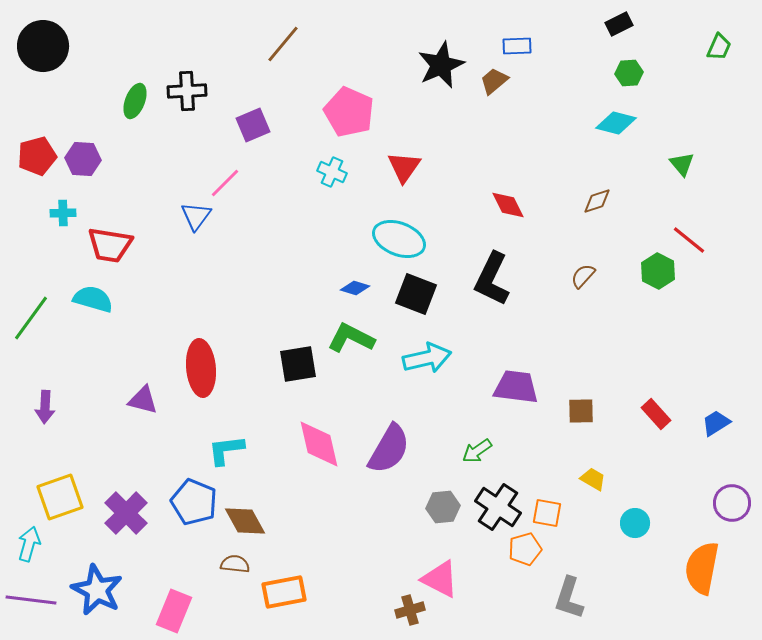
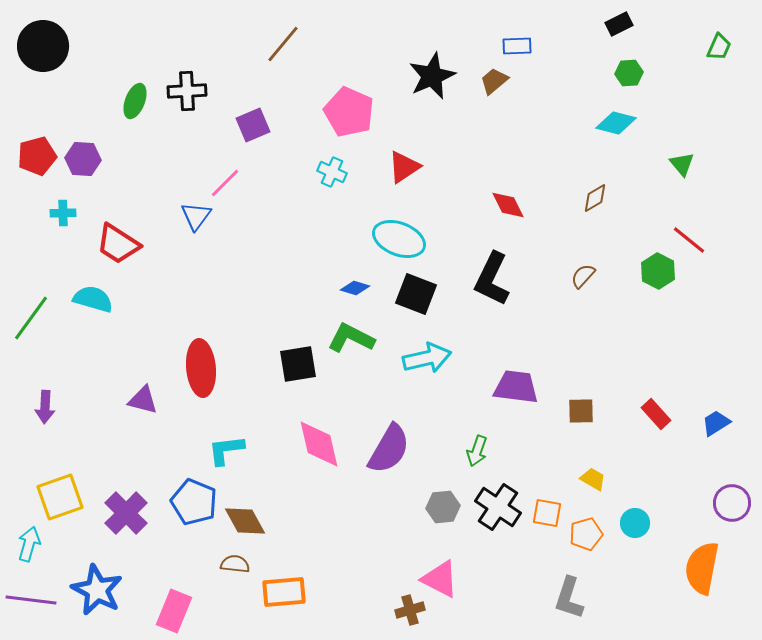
black star at (441, 65): moved 9 px left, 11 px down
red triangle at (404, 167): rotated 21 degrees clockwise
brown diamond at (597, 201): moved 2 px left, 3 px up; rotated 12 degrees counterclockwise
red trapezoid at (110, 245): moved 8 px right, 1 px up; rotated 24 degrees clockwise
green arrow at (477, 451): rotated 36 degrees counterclockwise
orange pentagon at (525, 549): moved 61 px right, 15 px up
orange rectangle at (284, 592): rotated 6 degrees clockwise
